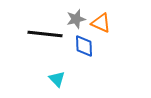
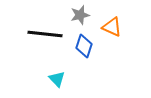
gray star: moved 4 px right, 4 px up
orange triangle: moved 11 px right, 4 px down
blue diamond: rotated 20 degrees clockwise
